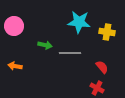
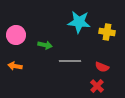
pink circle: moved 2 px right, 9 px down
gray line: moved 8 px down
red semicircle: rotated 152 degrees clockwise
red cross: moved 2 px up; rotated 16 degrees clockwise
